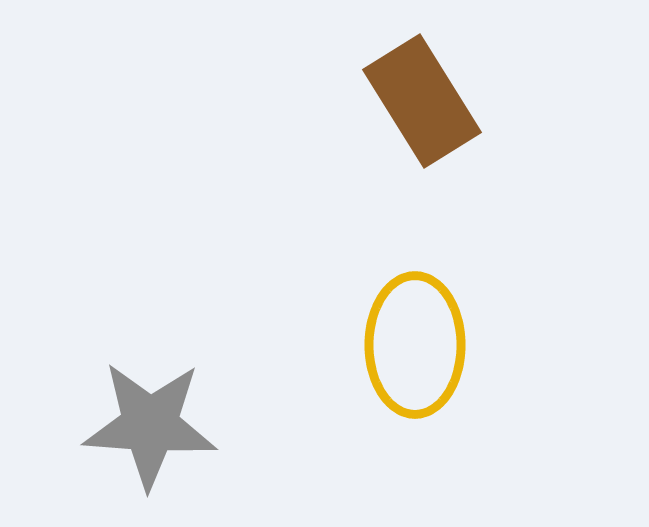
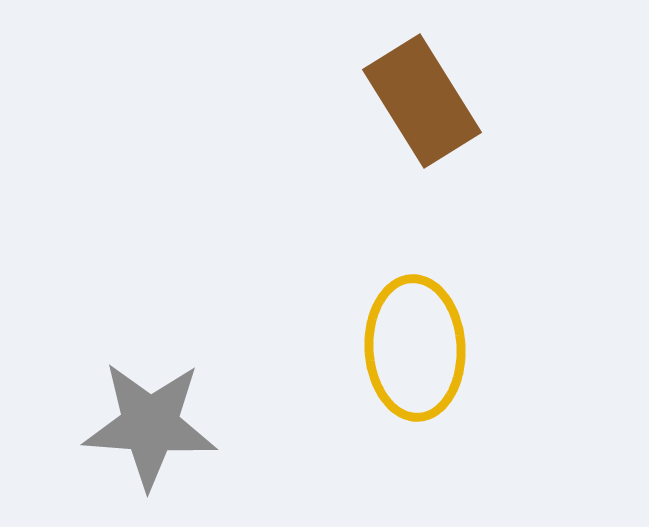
yellow ellipse: moved 3 px down; rotated 3 degrees counterclockwise
